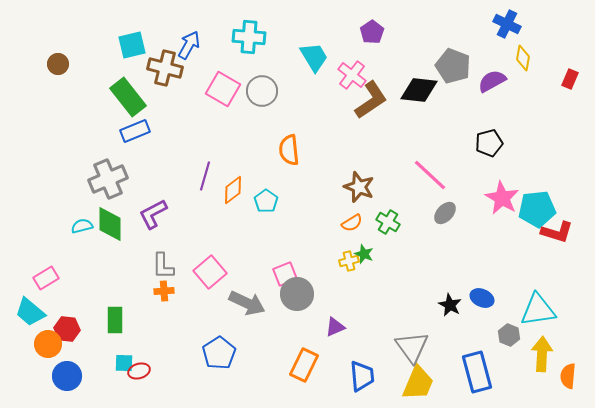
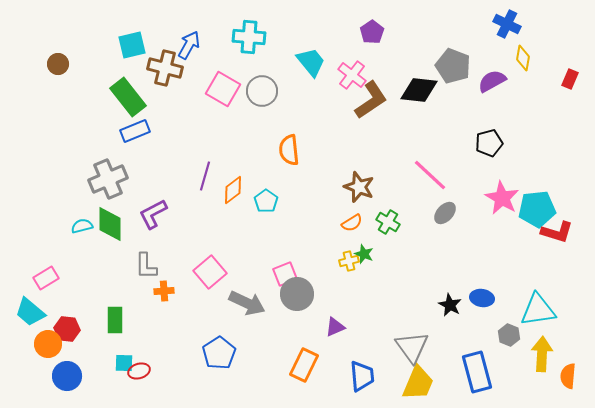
cyan trapezoid at (314, 57): moved 3 px left, 5 px down; rotated 8 degrees counterclockwise
gray L-shape at (163, 266): moved 17 px left
blue ellipse at (482, 298): rotated 15 degrees counterclockwise
